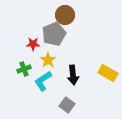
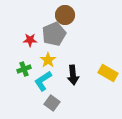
red star: moved 3 px left, 4 px up
gray square: moved 15 px left, 2 px up
